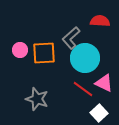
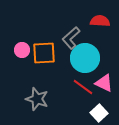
pink circle: moved 2 px right
red line: moved 2 px up
